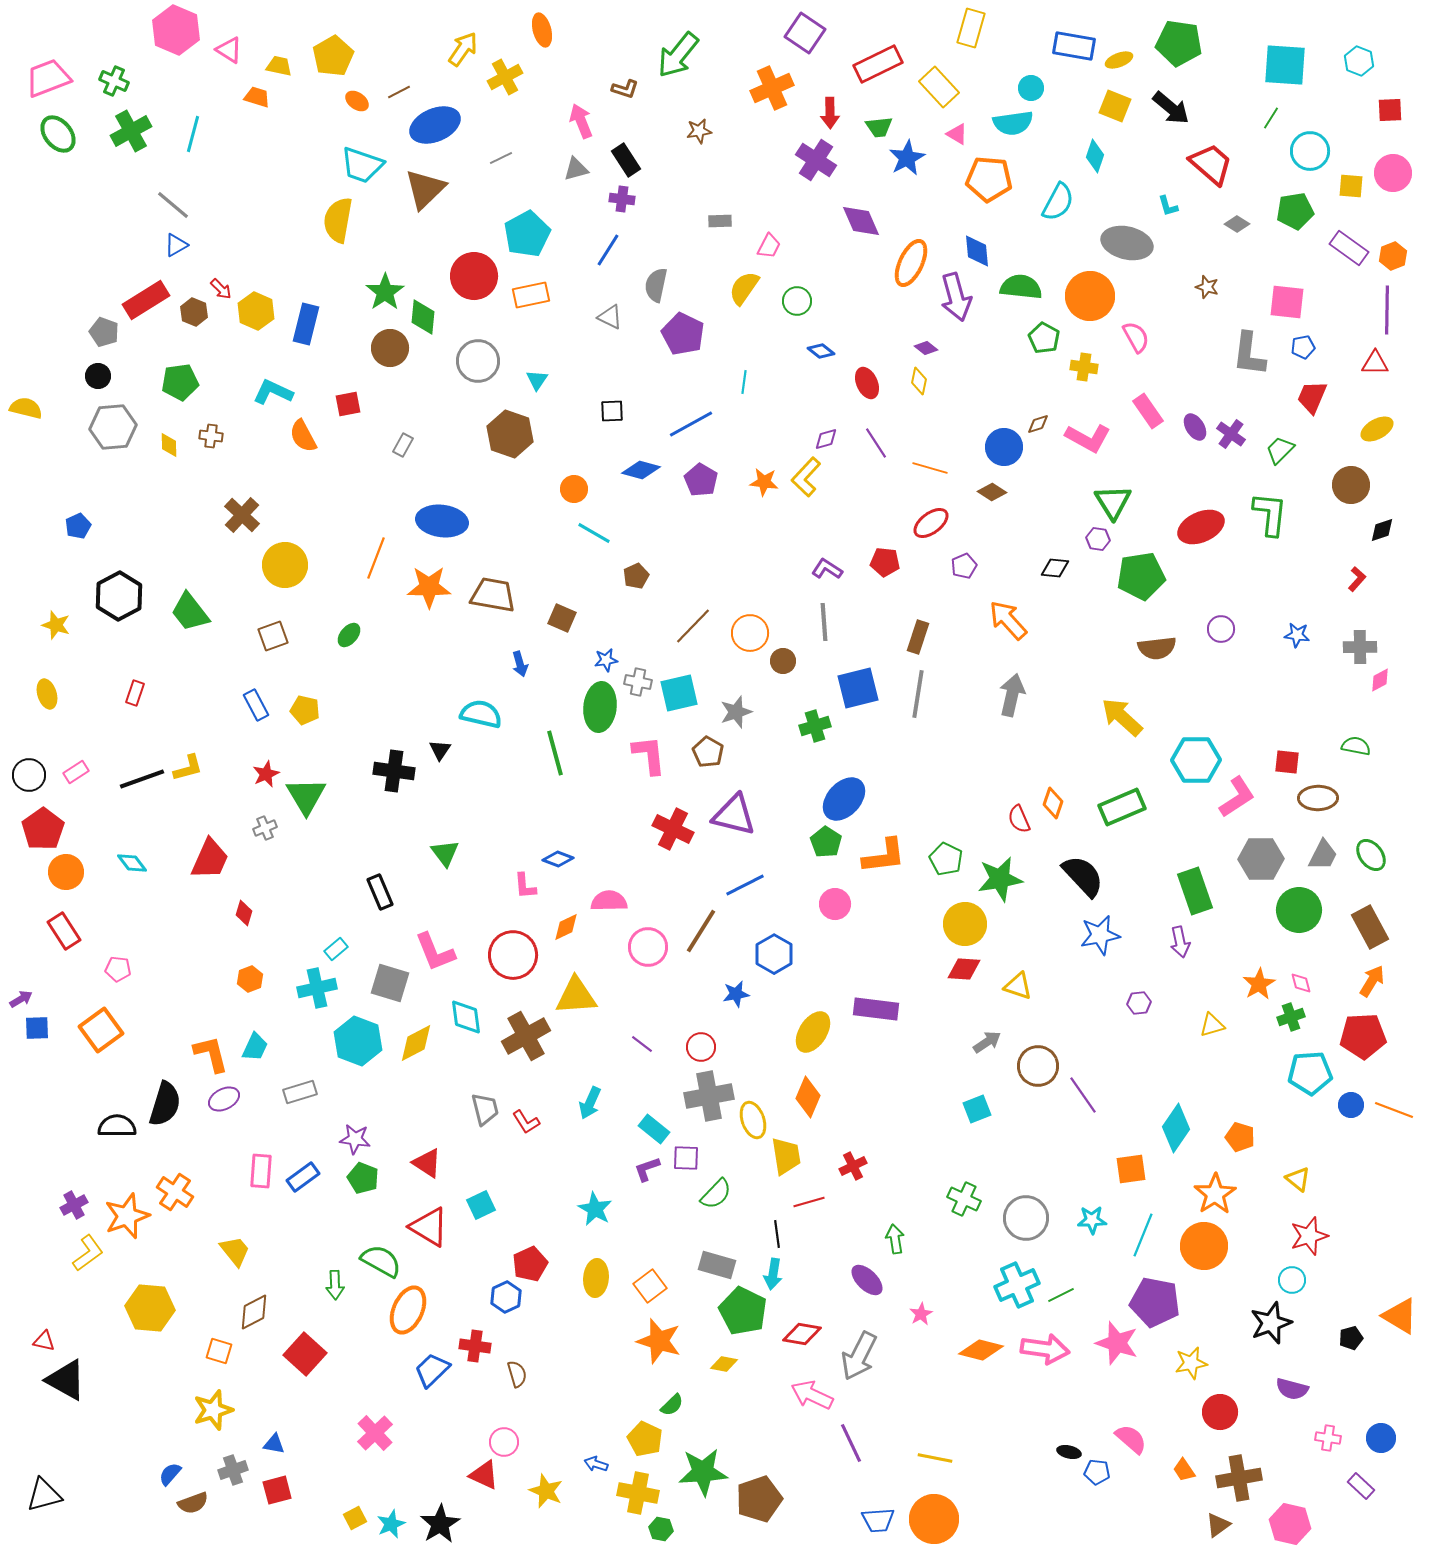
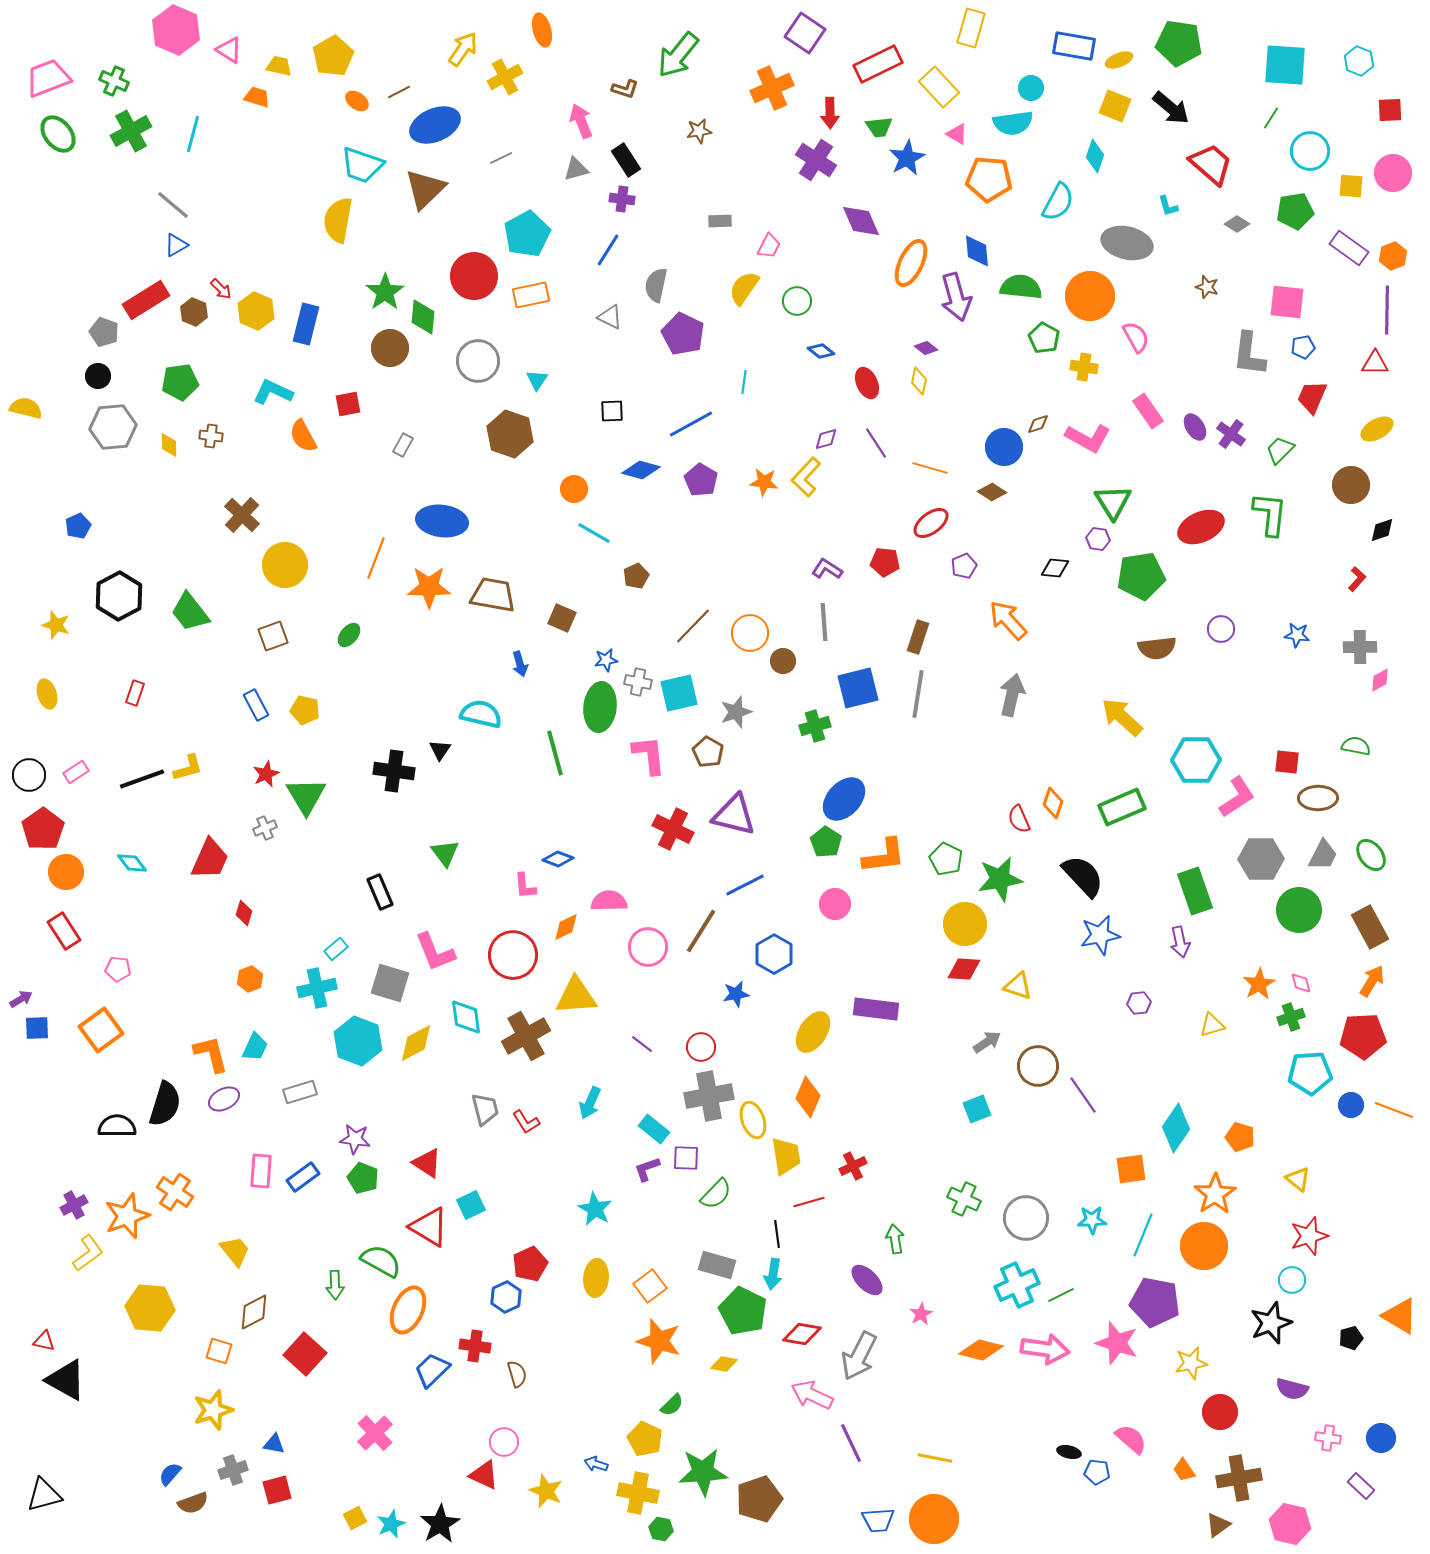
cyan square at (481, 1205): moved 10 px left
